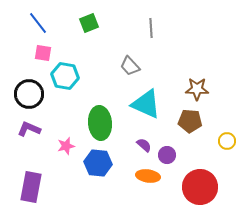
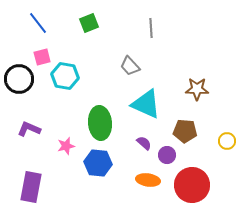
pink square: moved 1 px left, 4 px down; rotated 24 degrees counterclockwise
black circle: moved 10 px left, 15 px up
brown pentagon: moved 5 px left, 10 px down
purple semicircle: moved 2 px up
orange ellipse: moved 4 px down
red circle: moved 8 px left, 2 px up
